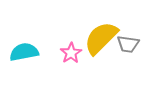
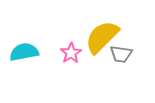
yellow semicircle: moved 1 px right, 1 px up
gray trapezoid: moved 7 px left, 10 px down
